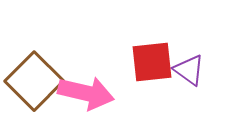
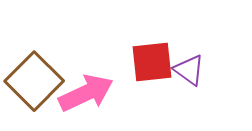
pink arrow: rotated 38 degrees counterclockwise
